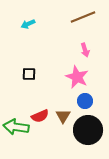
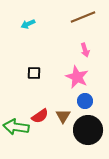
black square: moved 5 px right, 1 px up
red semicircle: rotated 12 degrees counterclockwise
